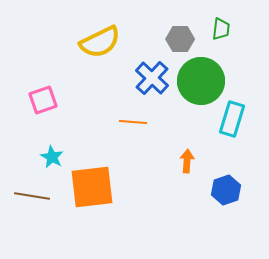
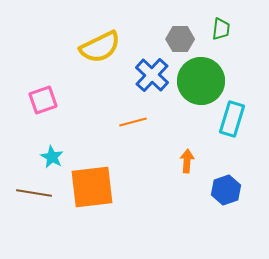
yellow semicircle: moved 5 px down
blue cross: moved 3 px up
orange line: rotated 20 degrees counterclockwise
brown line: moved 2 px right, 3 px up
